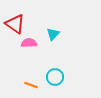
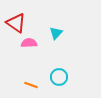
red triangle: moved 1 px right, 1 px up
cyan triangle: moved 3 px right, 1 px up
cyan circle: moved 4 px right
